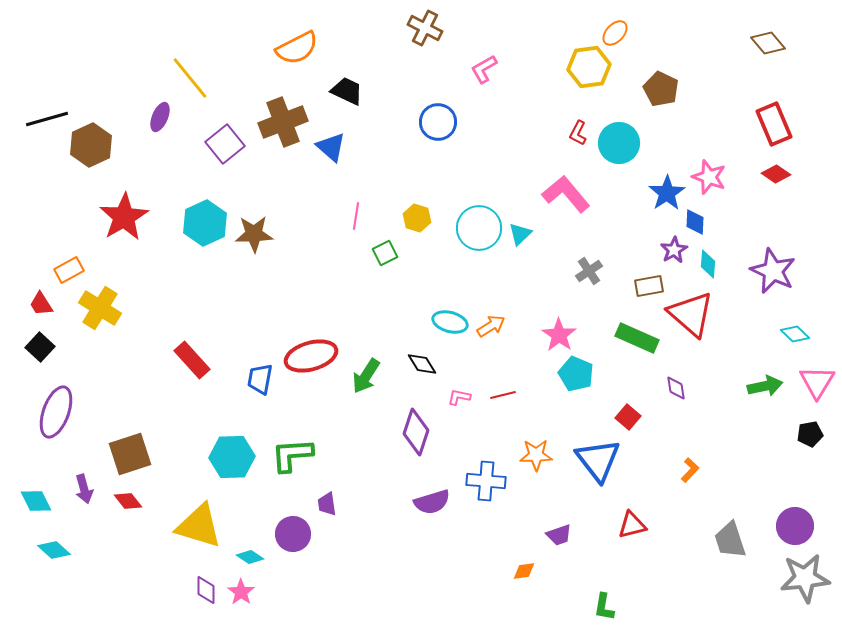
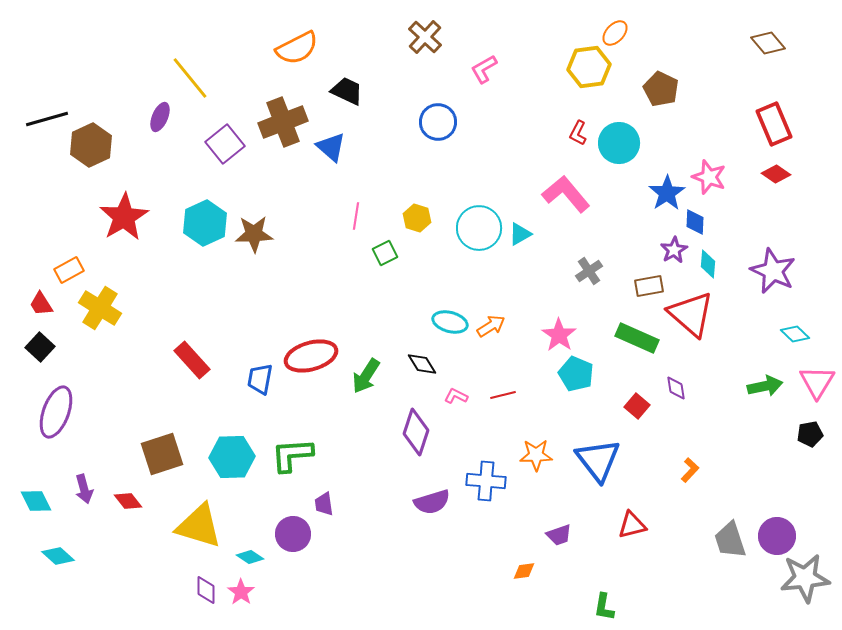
brown cross at (425, 28): moved 9 px down; rotated 16 degrees clockwise
cyan triangle at (520, 234): rotated 15 degrees clockwise
pink L-shape at (459, 397): moved 3 px left, 1 px up; rotated 15 degrees clockwise
red square at (628, 417): moved 9 px right, 11 px up
brown square at (130, 454): moved 32 px right
purple trapezoid at (327, 504): moved 3 px left
purple circle at (795, 526): moved 18 px left, 10 px down
cyan diamond at (54, 550): moved 4 px right, 6 px down
